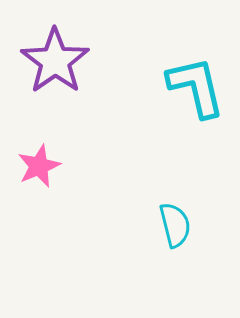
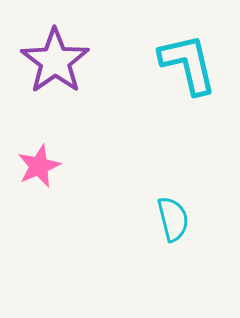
cyan L-shape: moved 8 px left, 23 px up
cyan semicircle: moved 2 px left, 6 px up
